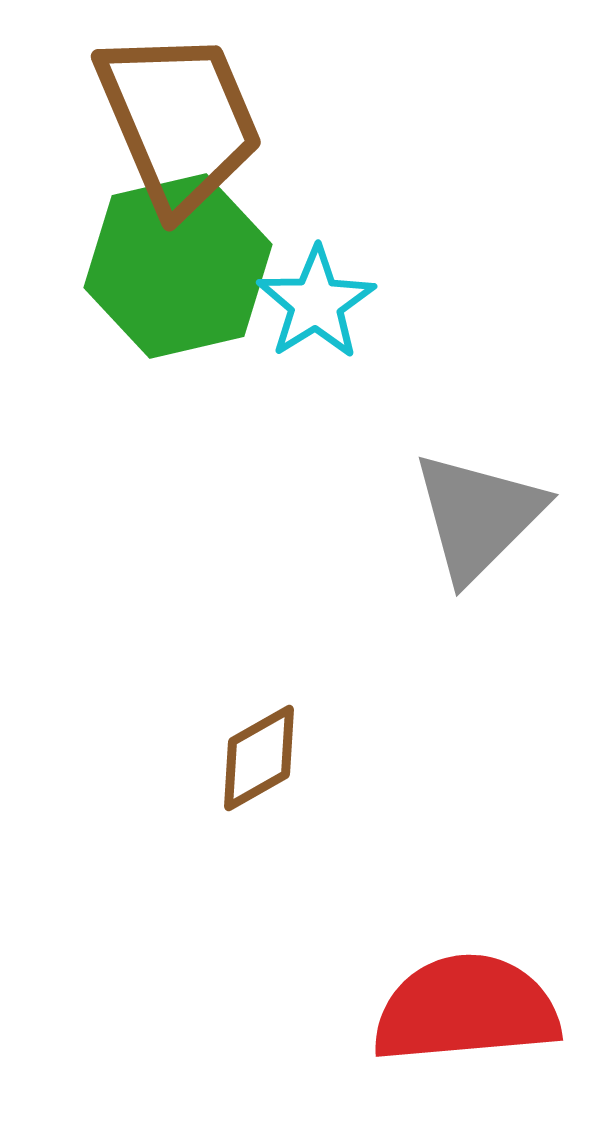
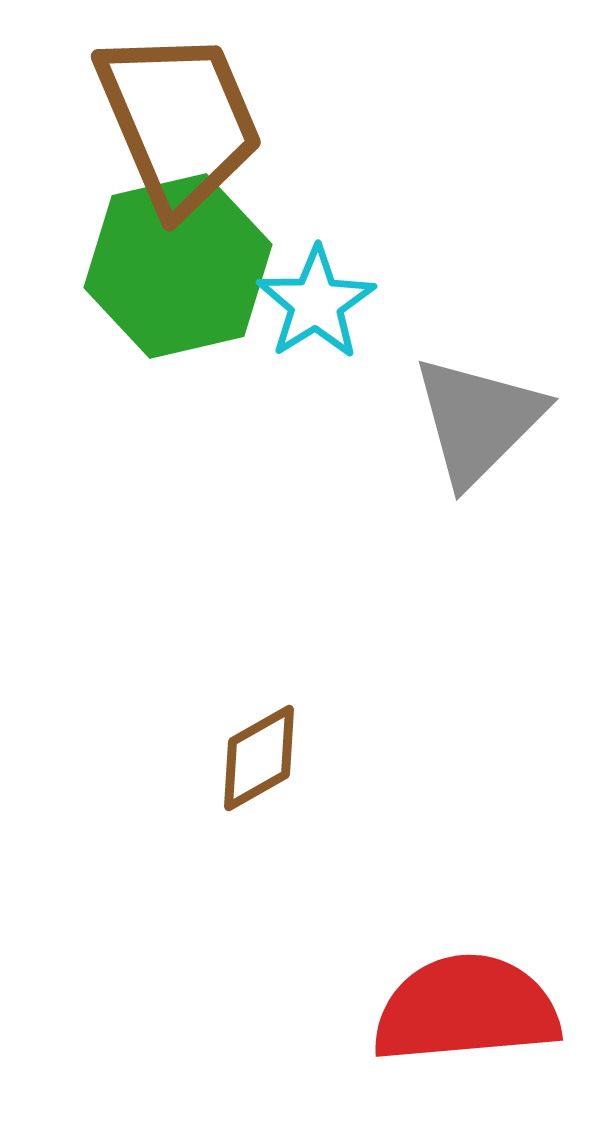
gray triangle: moved 96 px up
